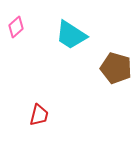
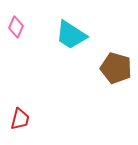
pink diamond: rotated 25 degrees counterclockwise
red trapezoid: moved 19 px left, 4 px down
